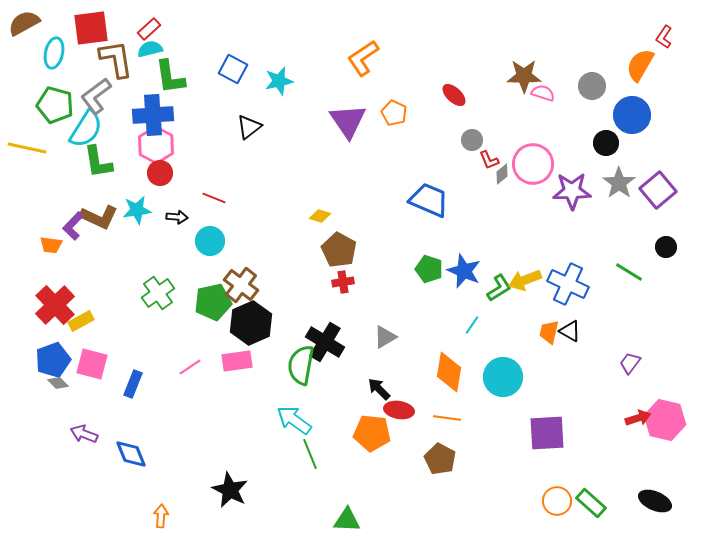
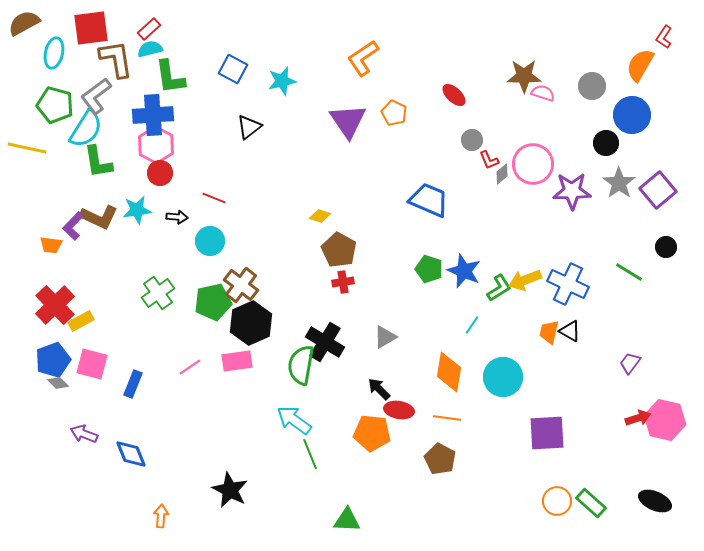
cyan star at (279, 81): moved 3 px right
